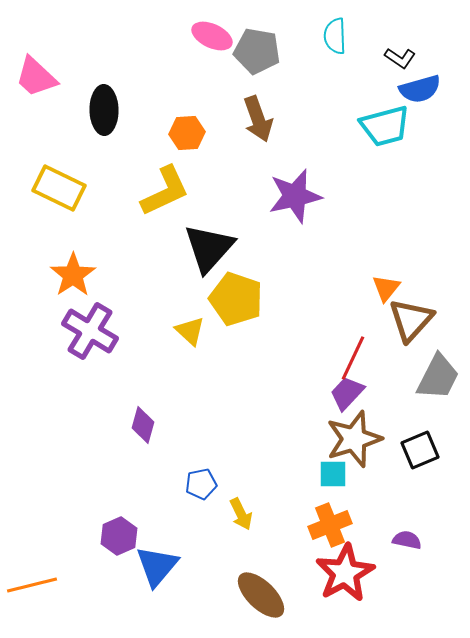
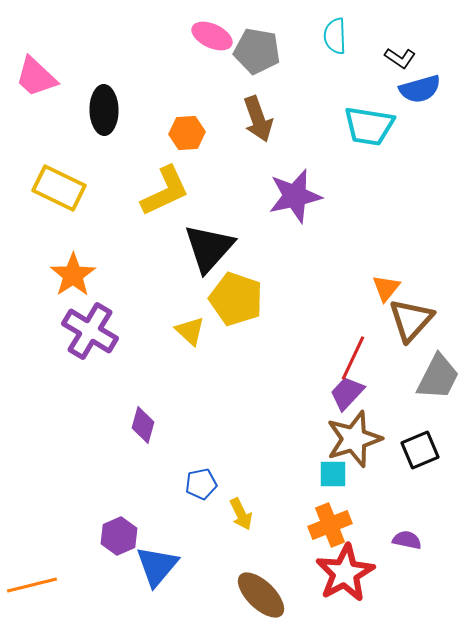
cyan trapezoid: moved 16 px left; rotated 24 degrees clockwise
